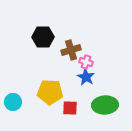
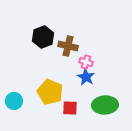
black hexagon: rotated 20 degrees counterclockwise
brown cross: moved 3 px left, 4 px up; rotated 30 degrees clockwise
yellow pentagon: rotated 20 degrees clockwise
cyan circle: moved 1 px right, 1 px up
